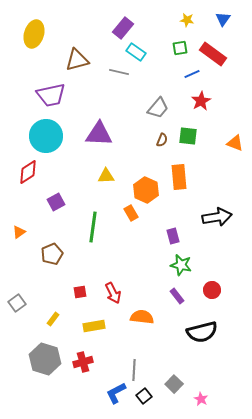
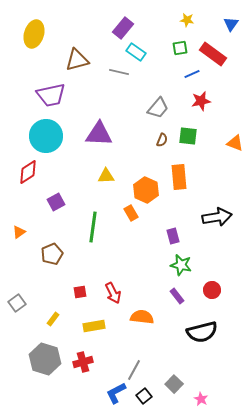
blue triangle at (223, 19): moved 8 px right, 5 px down
red star at (201, 101): rotated 18 degrees clockwise
gray line at (134, 370): rotated 25 degrees clockwise
